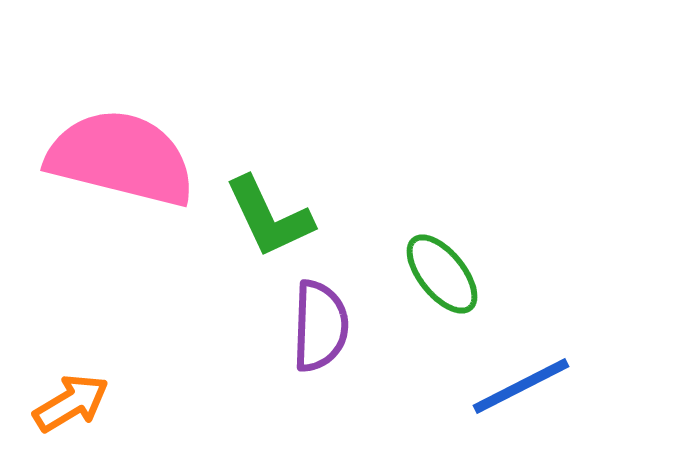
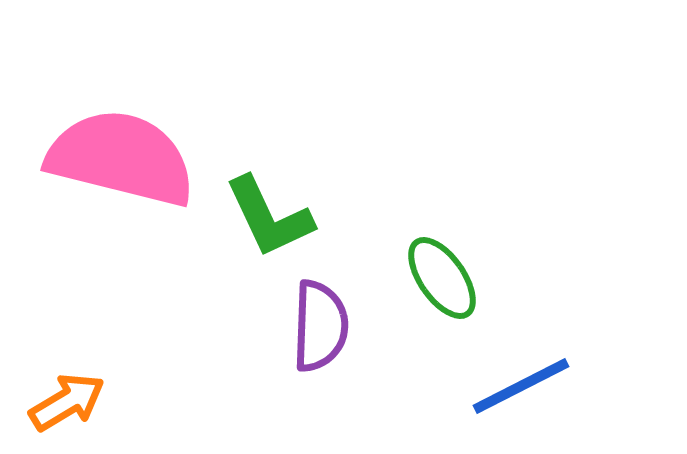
green ellipse: moved 4 px down; rotated 4 degrees clockwise
orange arrow: moved 4 px left, 1 px up
